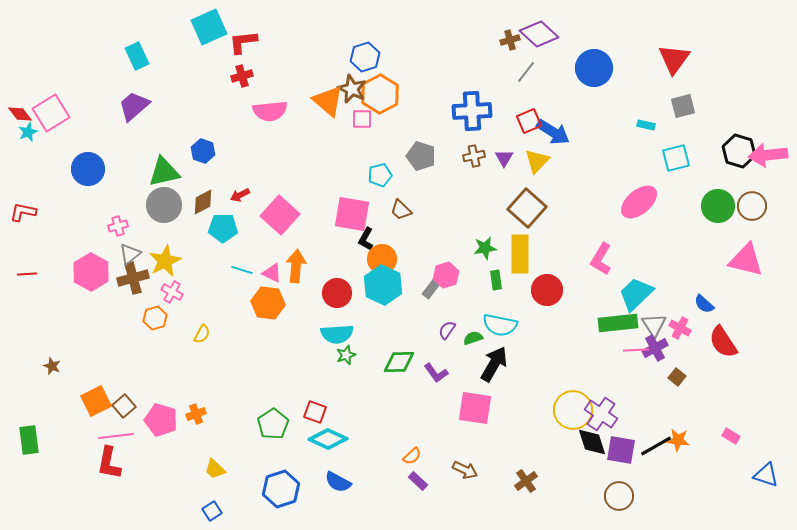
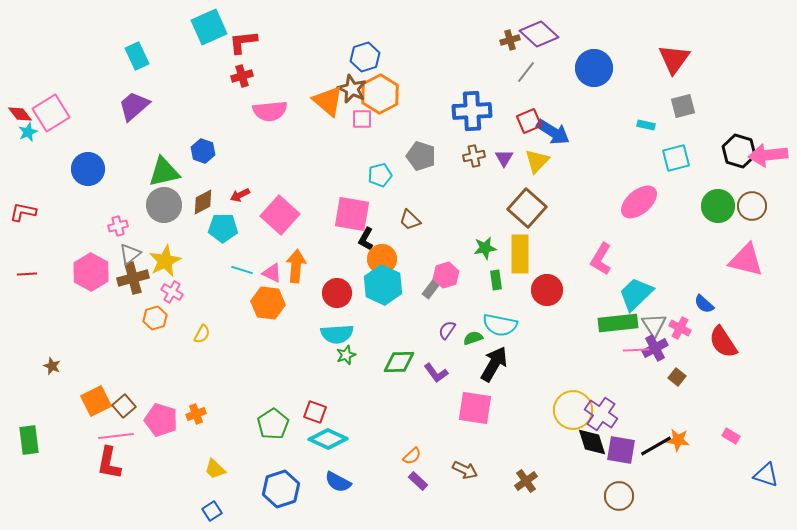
brown trapezoid at (401, 210): moved 9 px right, 10 px down
